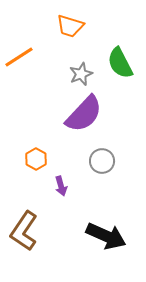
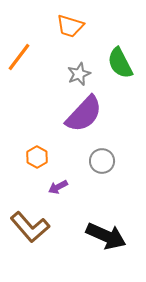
orange line: rotated 20 degrees counterclockwise
gray star: moved 2 px left
orange hexagon: moved 1 px right, 2 px up
purple arrow: moved 3 px left, 1 px down; rotated 78 degrees clockwise
brown L-shape: moved 6 px right, 4 px up; rotated 75 degrees counterclockwise
